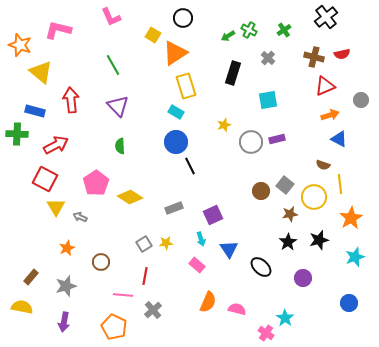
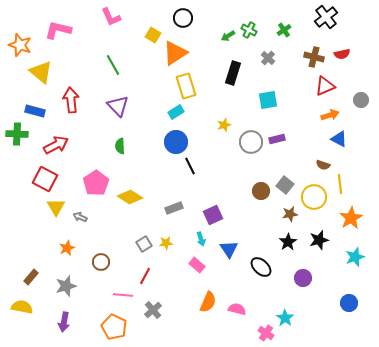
cyan rectangle at (176, 112): rotated 63 degrees counterclockwise
red line at (145, 276): rotated 18 degrees clockwise
